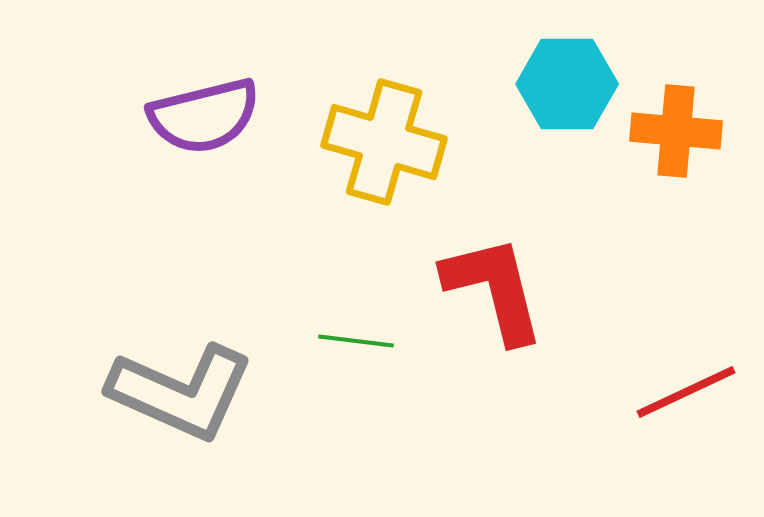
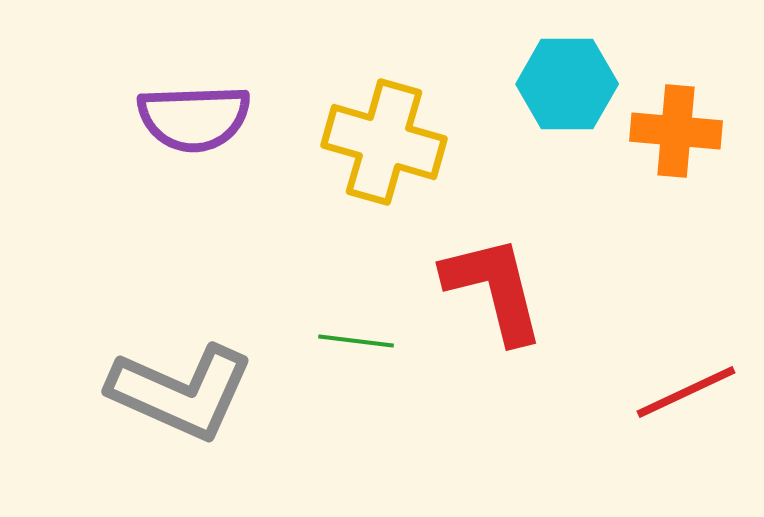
purple semicircle: moved 10 px left, 2 px down; rotated 12 degrees clockwise
